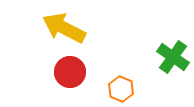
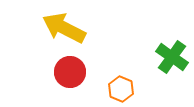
green cross: moved 1 px left
